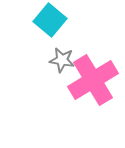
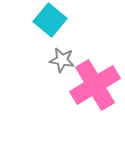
pink cross: moved 2 px right, 5 px down
